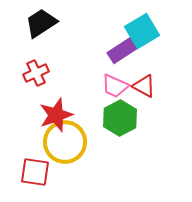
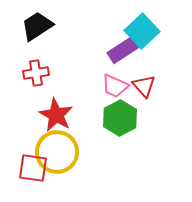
black trapezoid: moved 4 px left, 3 px down
cyan square: rotated 12 degrees counterclockwise
red cross: rotated 15 degrees clockwise
red triangle: rotated 20 degrees clockwise
red star: rotated 24 degrees counterclockwise
yellow circle: moved 8 px left, 10 px down
red square: moved 2 px left, 4 px up
